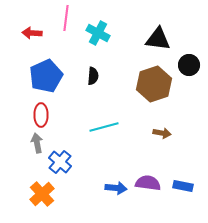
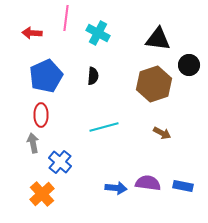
brown arrow: rotated 18 degrees clockwise
gray arrow: moved 4 px left
